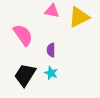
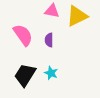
yellow triangle: moved 2 px left, 1 px up
purple semicircle: moved 2 px left, 10 px up
